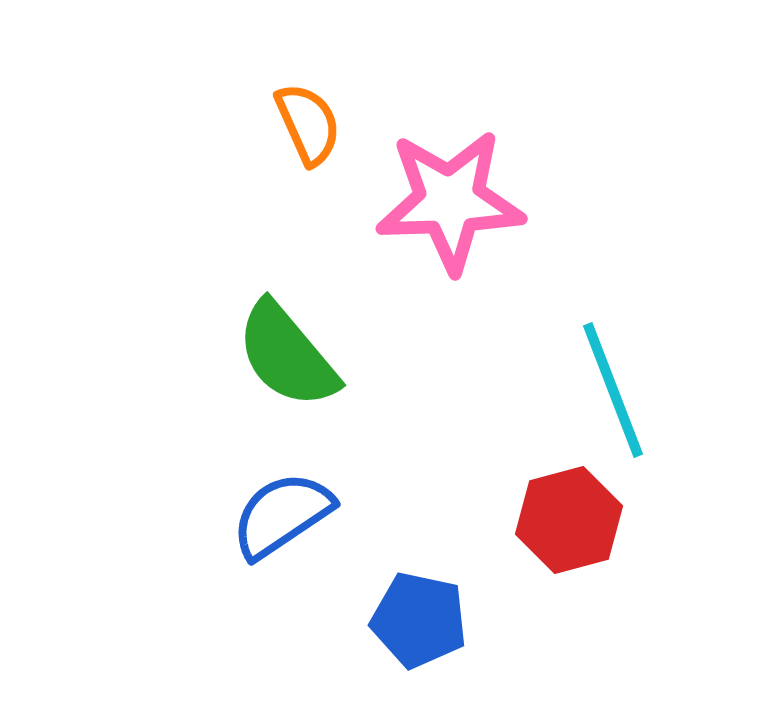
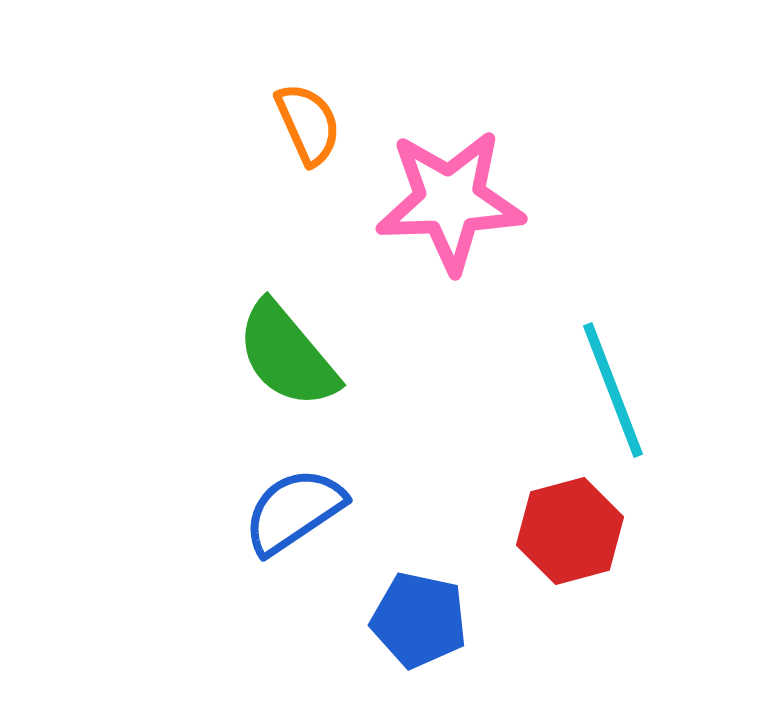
blue semicircle: moved 12 px right, 4 px up
red hexagon: moved 1 px right, 11 px down
